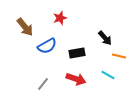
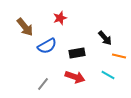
red arrow: moved 1 px left, 2 px up
